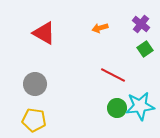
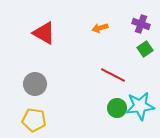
purple cross: rotated 18 degrees counterclockwise
